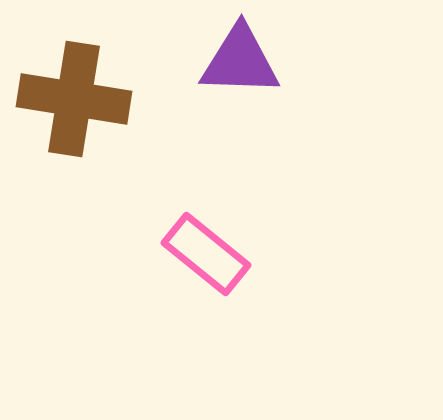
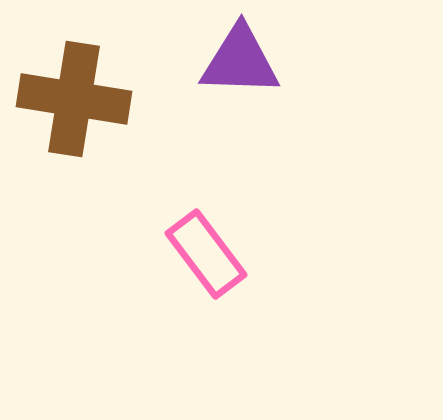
pink rectangle: rotated 14 degrees clockwise
